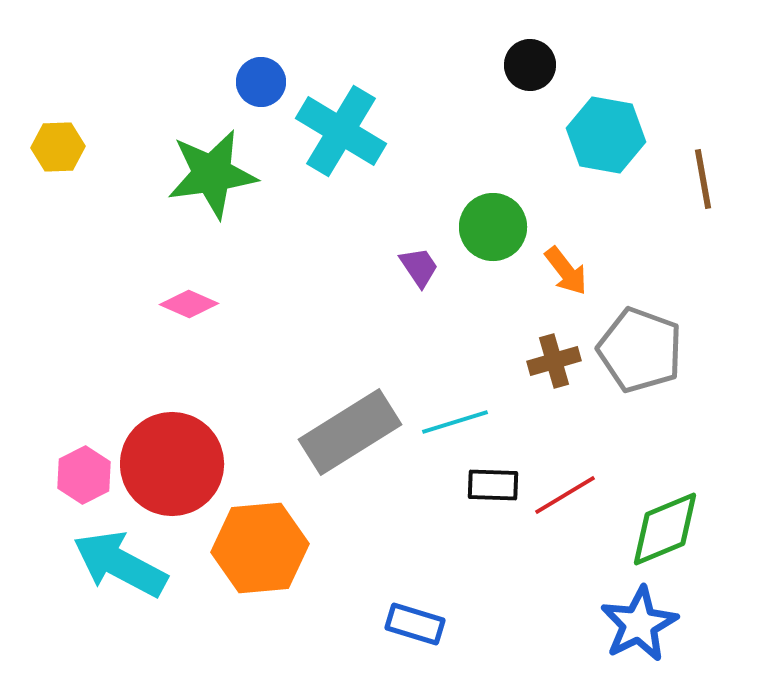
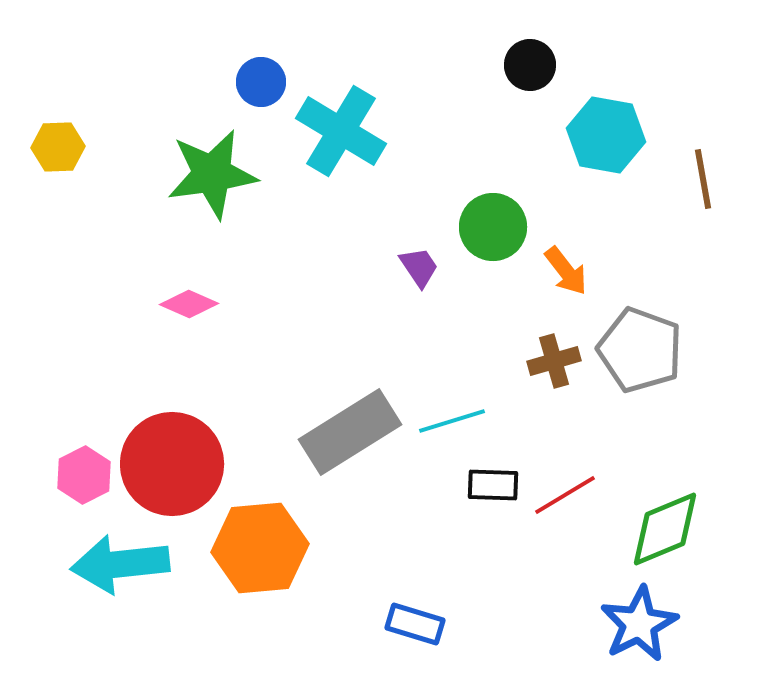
cyan line: moved 3 px left, 1 px up
cyan arrow: rotated 34 degrees counterclockwise
